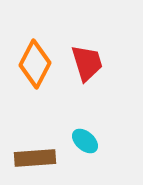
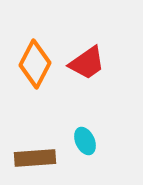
red trapezoid: rotated 72 degrees clockwise
cyan ellipse: rotated 24 degrees clockwise
